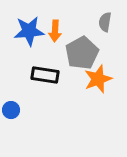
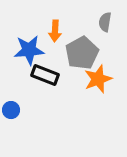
blue star: moved 19 px down
black rectangle: rotated 12 degrees clockwise
